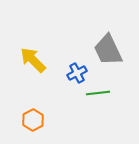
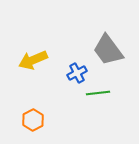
gray trapezoid: rotated 12 degrees counterclockwise
yellow arrow: rotated 68 degrees counterclockwise
